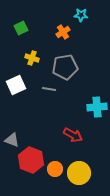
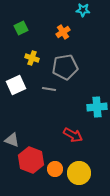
cyan star: moved 2 px right, 5 px up
